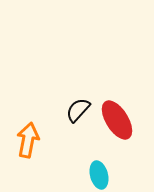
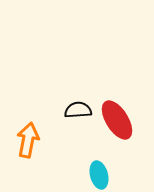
black semicircle: rotated 44 degrees clockwise
